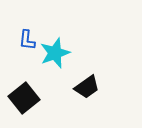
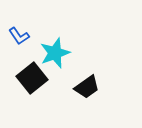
blue L-shape: moved 8 px left, 4 px up; rotated 40 degrees counterclockwise
black square: moved 8 px right, 20 px up
